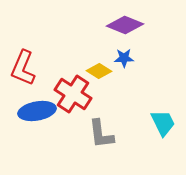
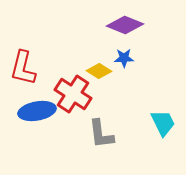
red L-shape: rotated 9 degrees counterclockwise
